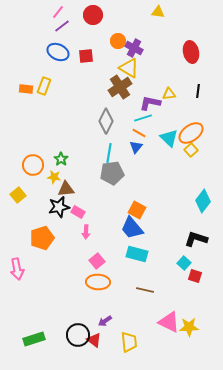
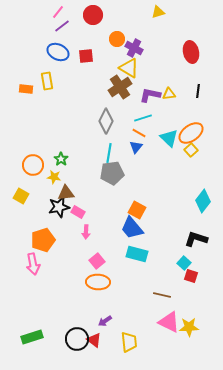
yellow triangle at (158, 12): rotated 24 degrees counterclockwise
orange circle at (118, 41): moved 1 px left, 2 px up
yellow rectangle at (44, 86): moved 3 px right, 5 px up; rotated 30 degrees counterclockwise
purple L-shape at (150, 103): moved 8 px up
brown triangle at (66, 189): moved 4 px down
yellow square at (18, 195): moved 3 px right, 1 px down; rotated 21 degrees counterclockwise
orange pentagon at (42, 238): moved 1 px right, 2 px down
pink arrow at (17, 269): moved 16 px right, 5 px up
red square at (195, 276): moved 4 px left
brown line at (145, 290): moved 17 px right, 5 px down
black circle at (78, 335): moved 1 px left, 4 px down
green rectangle at (34, 339): moved 2 px left, 2 px up
